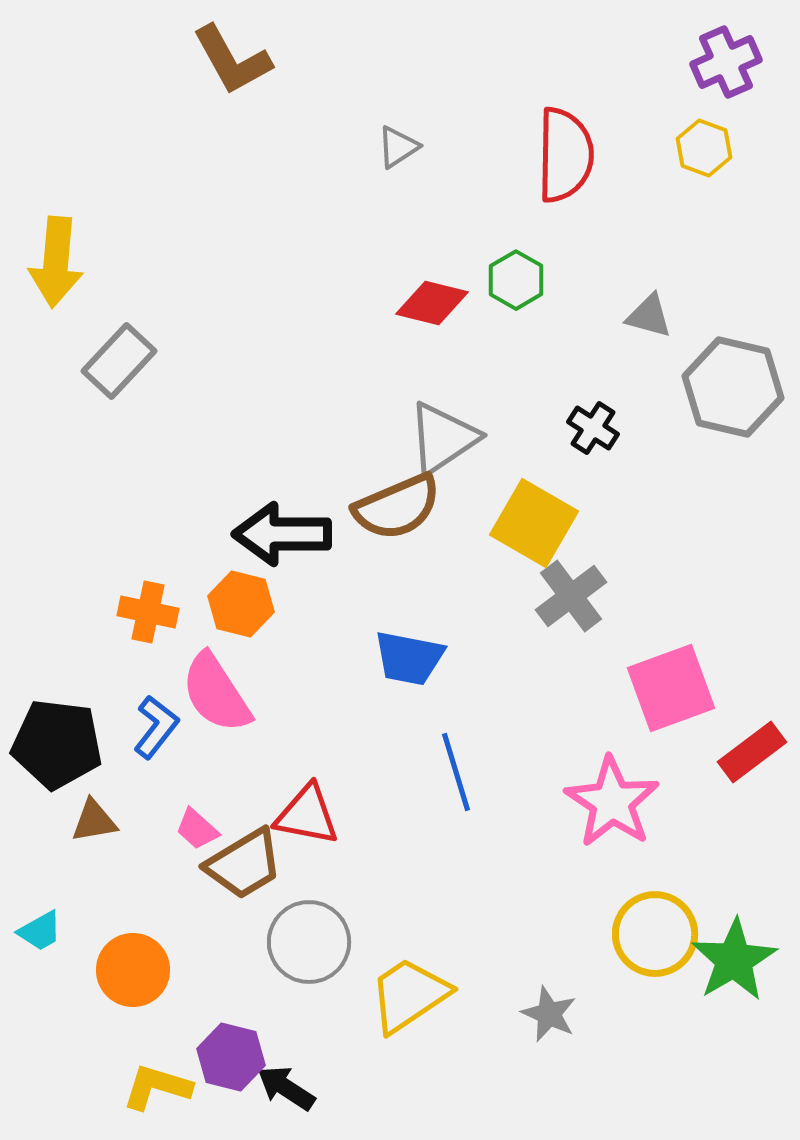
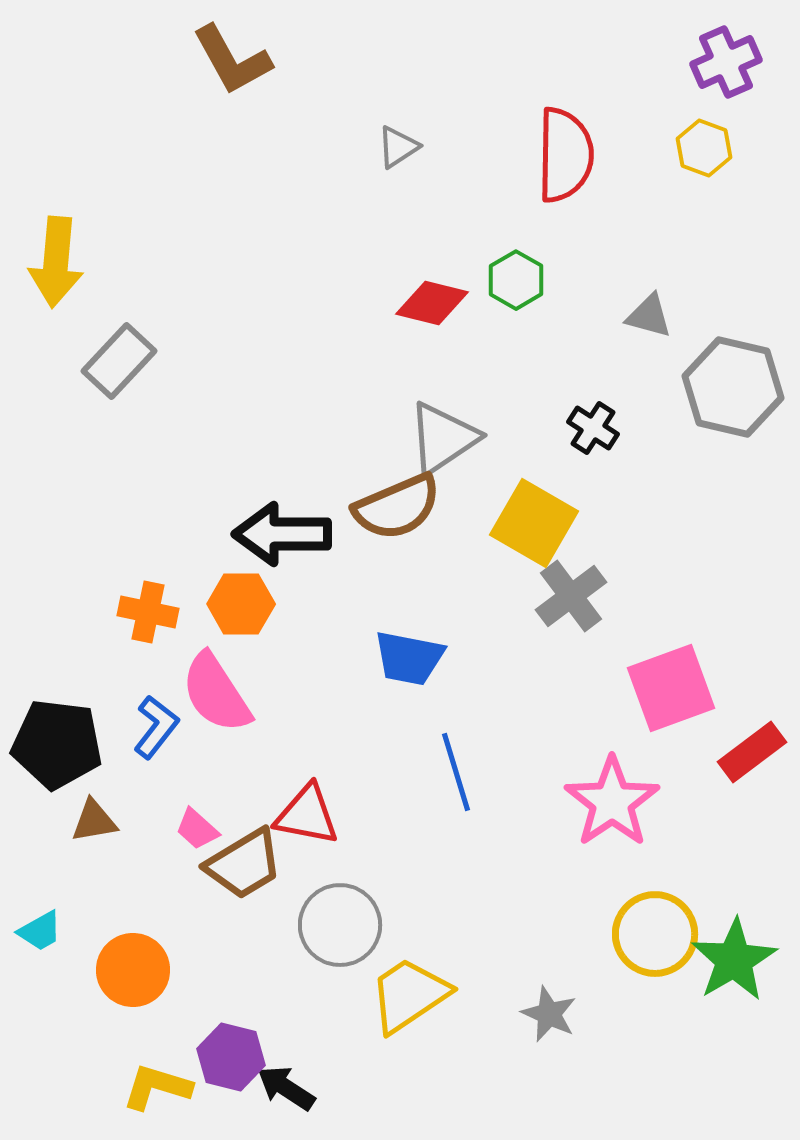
orange hexagon at (241, 604): rotated 14 degrees counterclockwise
pink star at (612, 802): rotated 4 degrees clockwise
gray circle at (309, 942): moved 31 px right, 17 px up
